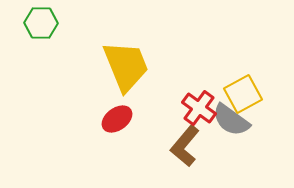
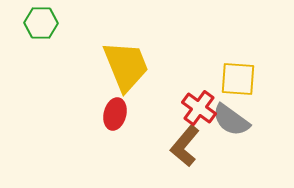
yellow square: moved 5 px left, 15 px up; rotated 33 degrees clockwise
red ellipse: moved 2 px left, 5 px up; rotated 40 degrees counterclockwise
